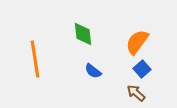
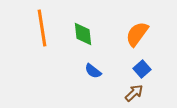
orange semicircle: moved 8 px up
orange line: moved 7 px right, 31 px up
brown arrow: moved 2 px left; rotated 96 degrees clockwise
